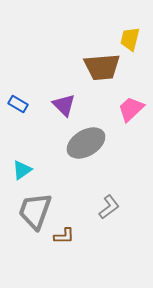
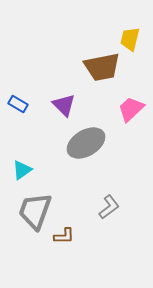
brown trapezoid: rotated 6 degrees counterclockwise
